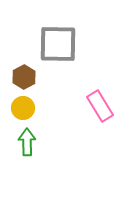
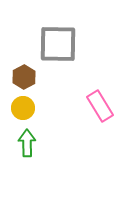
green arrow: moved 1 px down
